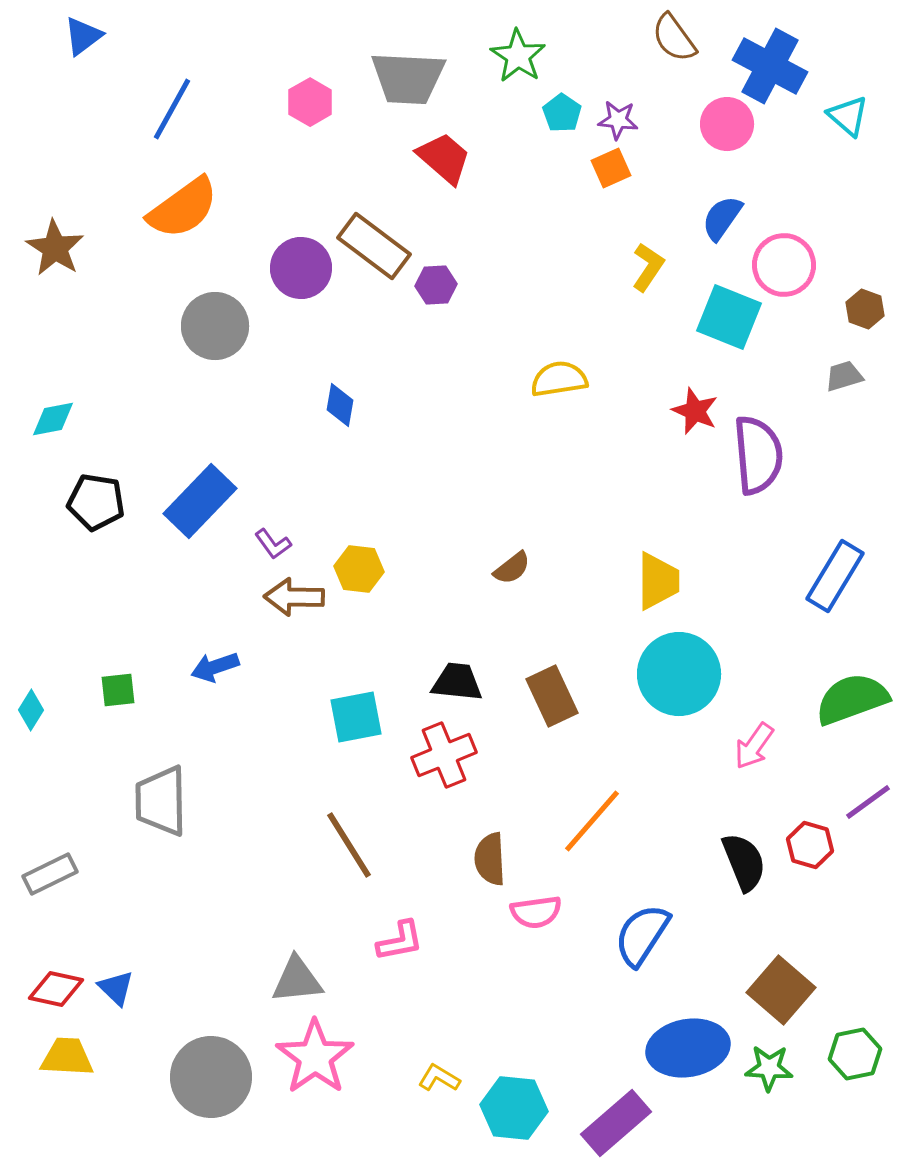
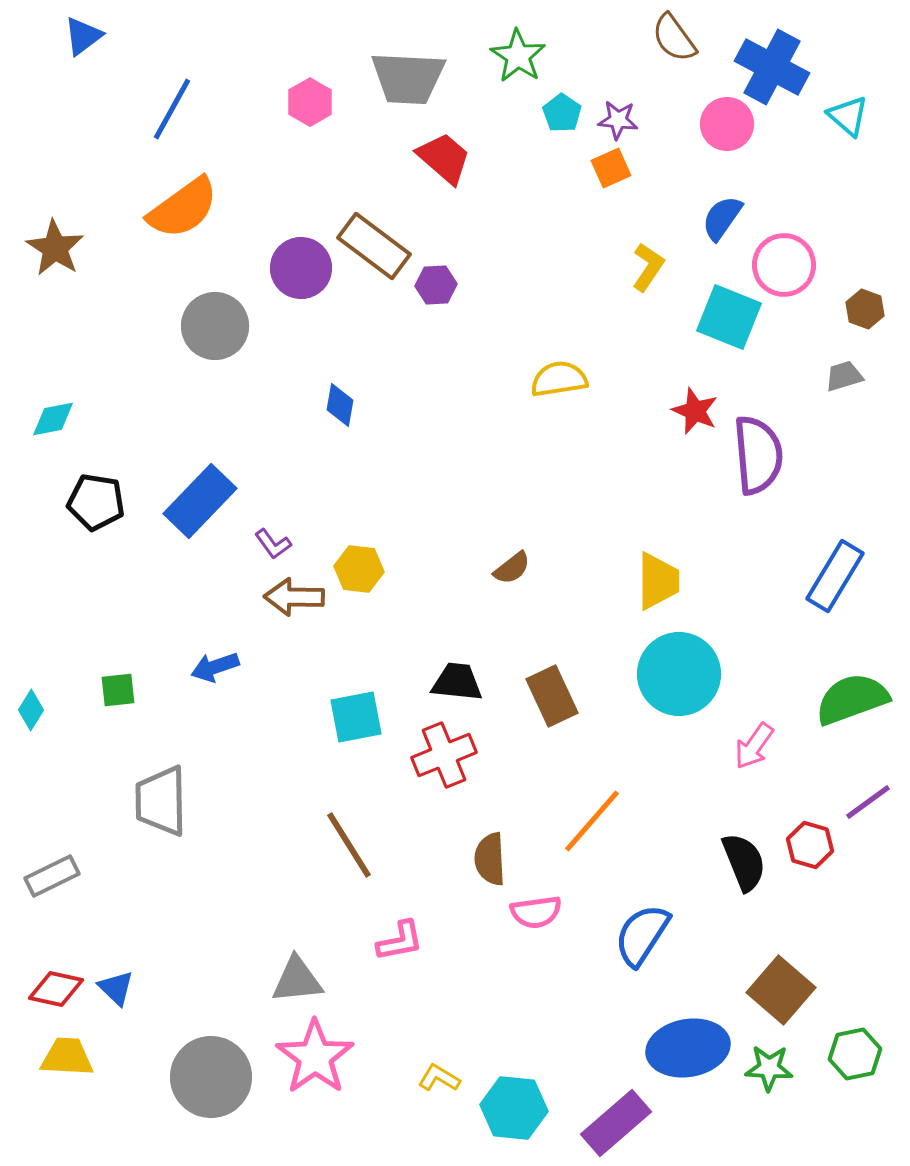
blue cross at (770, 66): moved 2 px right, 1 px down
gray rectangle at (50, 874): moved 2 px right, 2 px down
